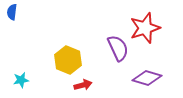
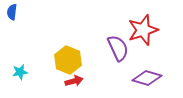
red star: moved 2 px left, 2 px down
cyan star: moved 1 px left, 8 px up
red arrow: moved 9 px left, 4 px up
